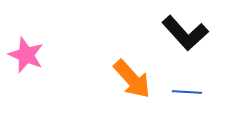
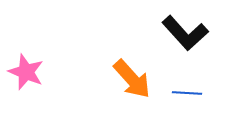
pink star: moved 17 px down
blue line: moved 1 px down
